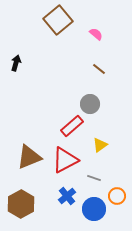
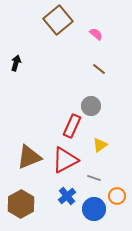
gray circle: moved 1 px right, 2 px down
red rectangle: rotated 25 degrees counterclockwise
